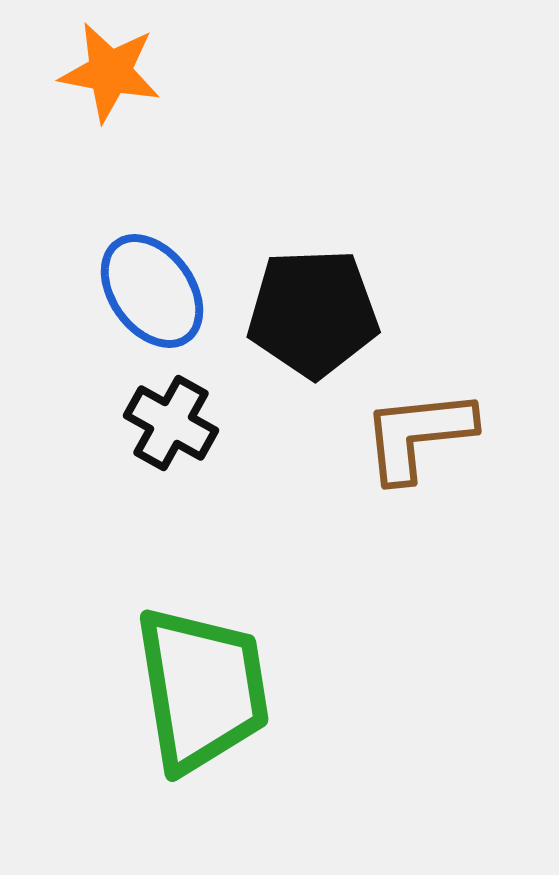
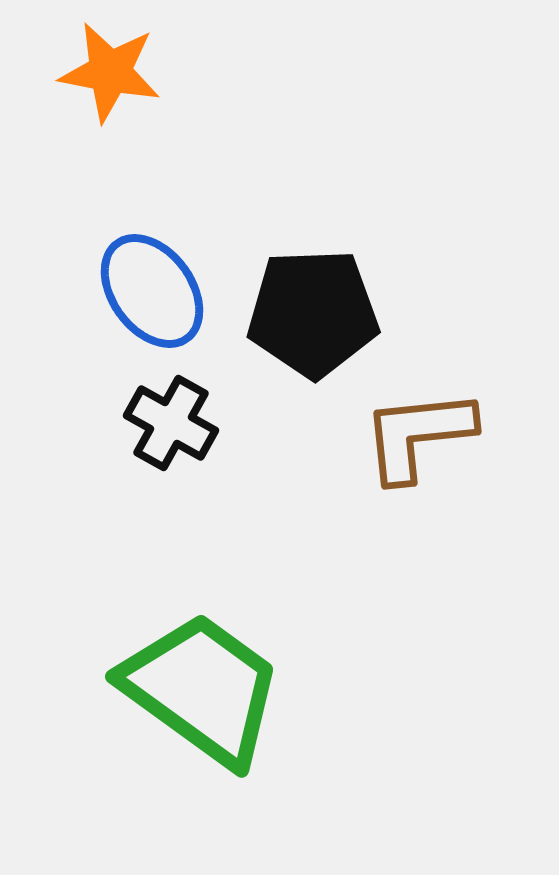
green trapezoid: rotated 45 degrees counterclockwise
